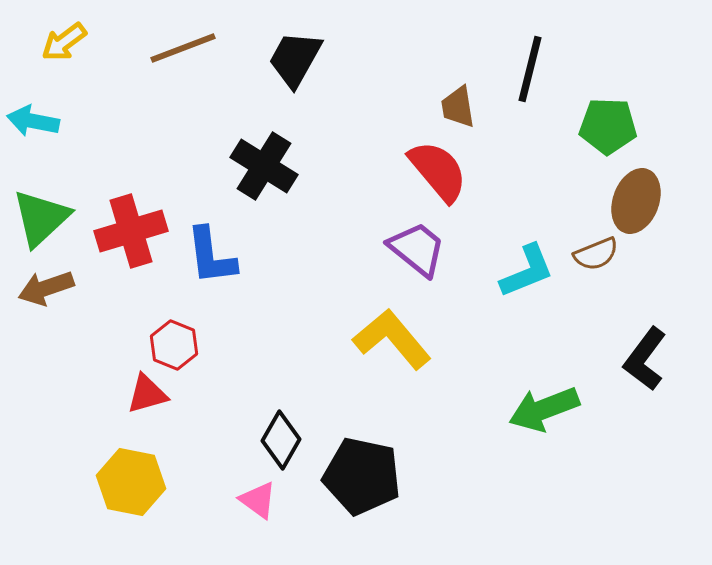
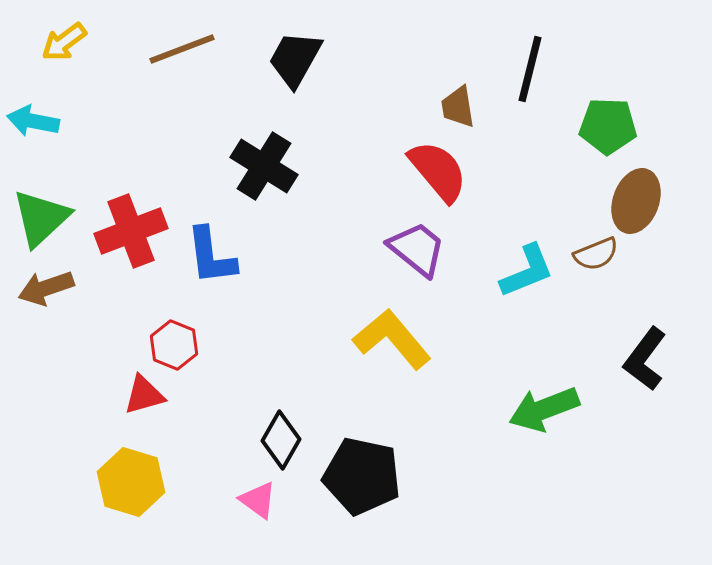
brown line: moved 1 px left, 1 px down
red cross: rotated 4 degrees counterclockwise
red triangle: moved 3 px left, 1 px down
yellow hexagon: rotated 6 degrees clockwise
